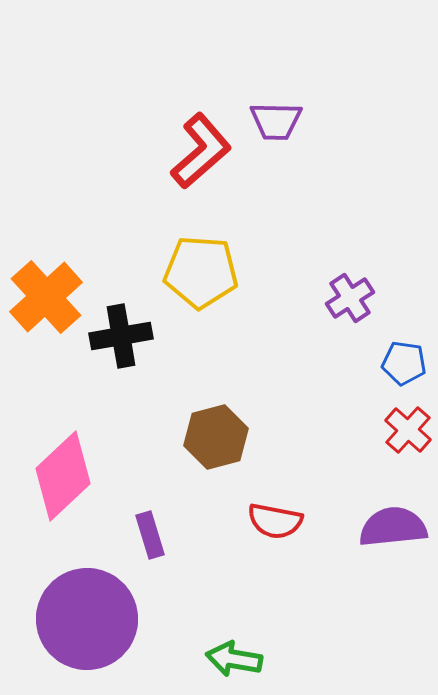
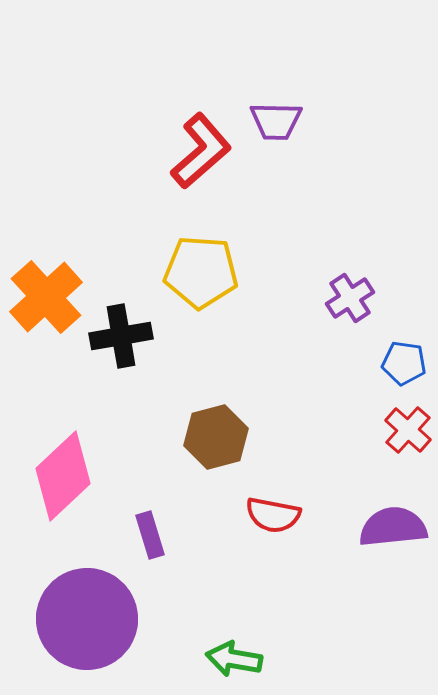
red semicircle: moved 2 px left, 6 px up
